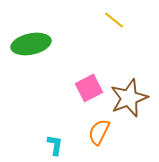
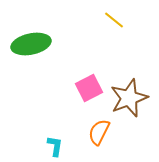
cyan L-shape: moved 1 px down
